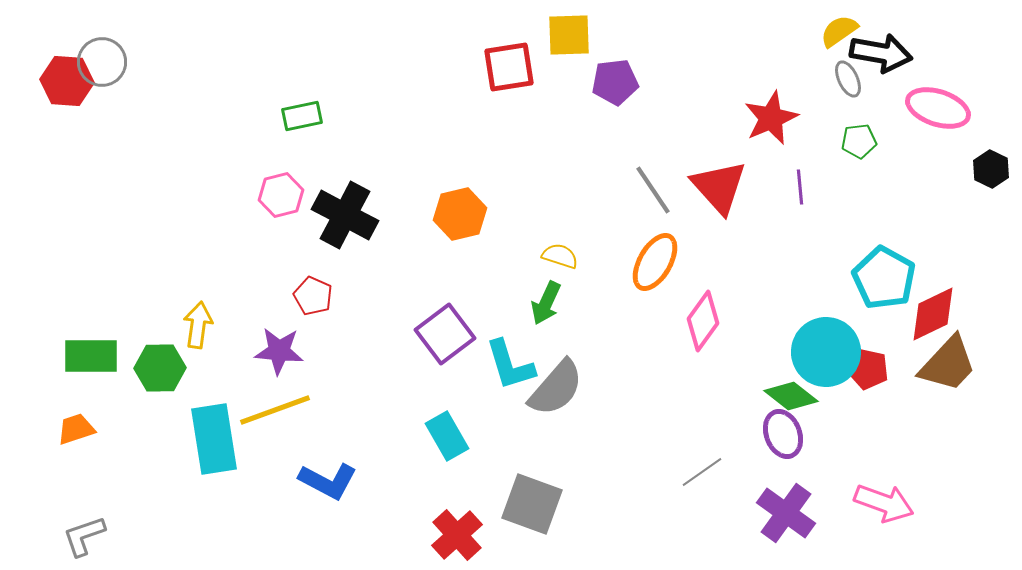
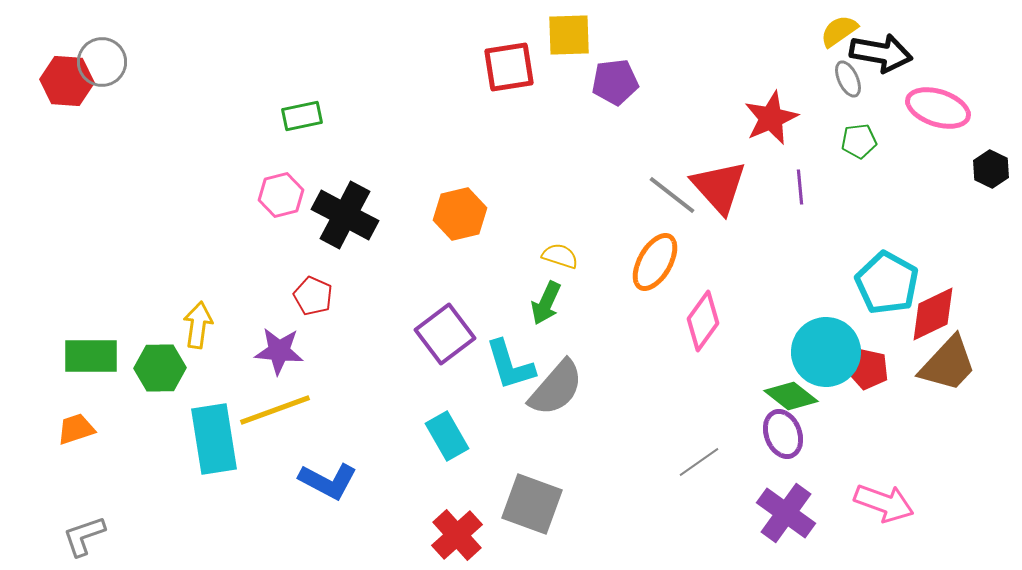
gray line at (653, 190): moved 19 px right, 5 px down; rotated 18 degrees counterclockwise
cyan pentagon at (884, 278): moved 3 px right, 5 px down
gray line at (702, 472): moved 3 px left, 10 px up
